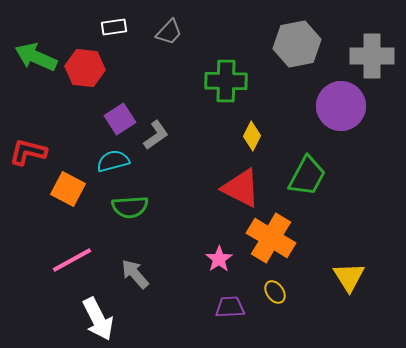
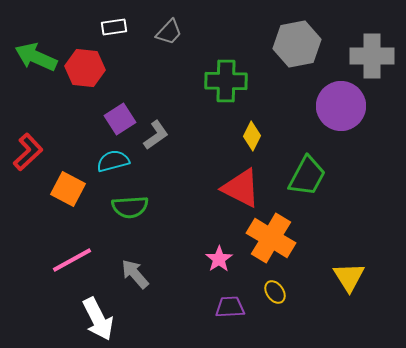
red L-shape: rotated 123 degrees clockwise
